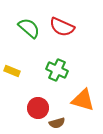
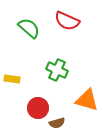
red semicircle: moved 5 px right, 6 px up
yellow rectangle: moved 8 px down; rotated 14 degrees counterclockwise
orange triangle: moved 4 px right
